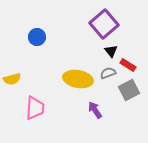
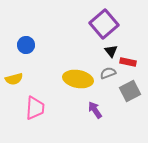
blue circle: moved 11 px left, 8 px down
red rectangle: moved 3 px up; rotated 21 degrees counterclockwise
yellow semicircle: moved 2 px right
gray square: moved 1 px right, 1 px down
